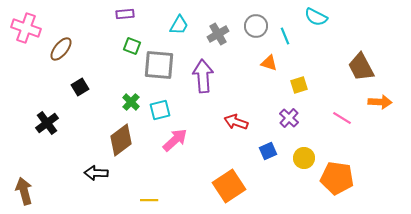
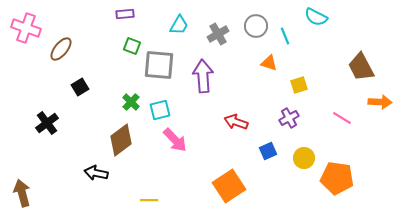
purple cross: rotated 18 degrees clockwise
pink arrow: rotated 88 degrees clockwise
black arrow: rotated 10 degrees clockwise
brown arrow: moved 2 px left, 2 px down
